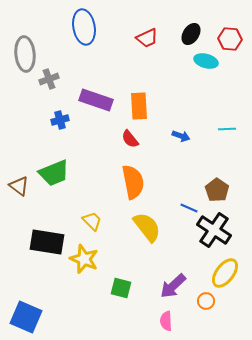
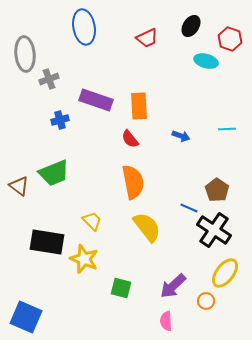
black ellipse: moved 8 px up
red hexagon: rotated 15 degrees clockwise
